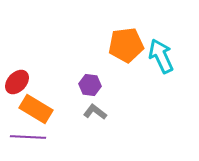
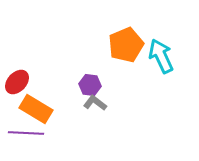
orange pentagon: rotated 16 degrees counterclockwise
gray L-shape: moved 9 px up
purple line: moved 2 px left, 4 px up
